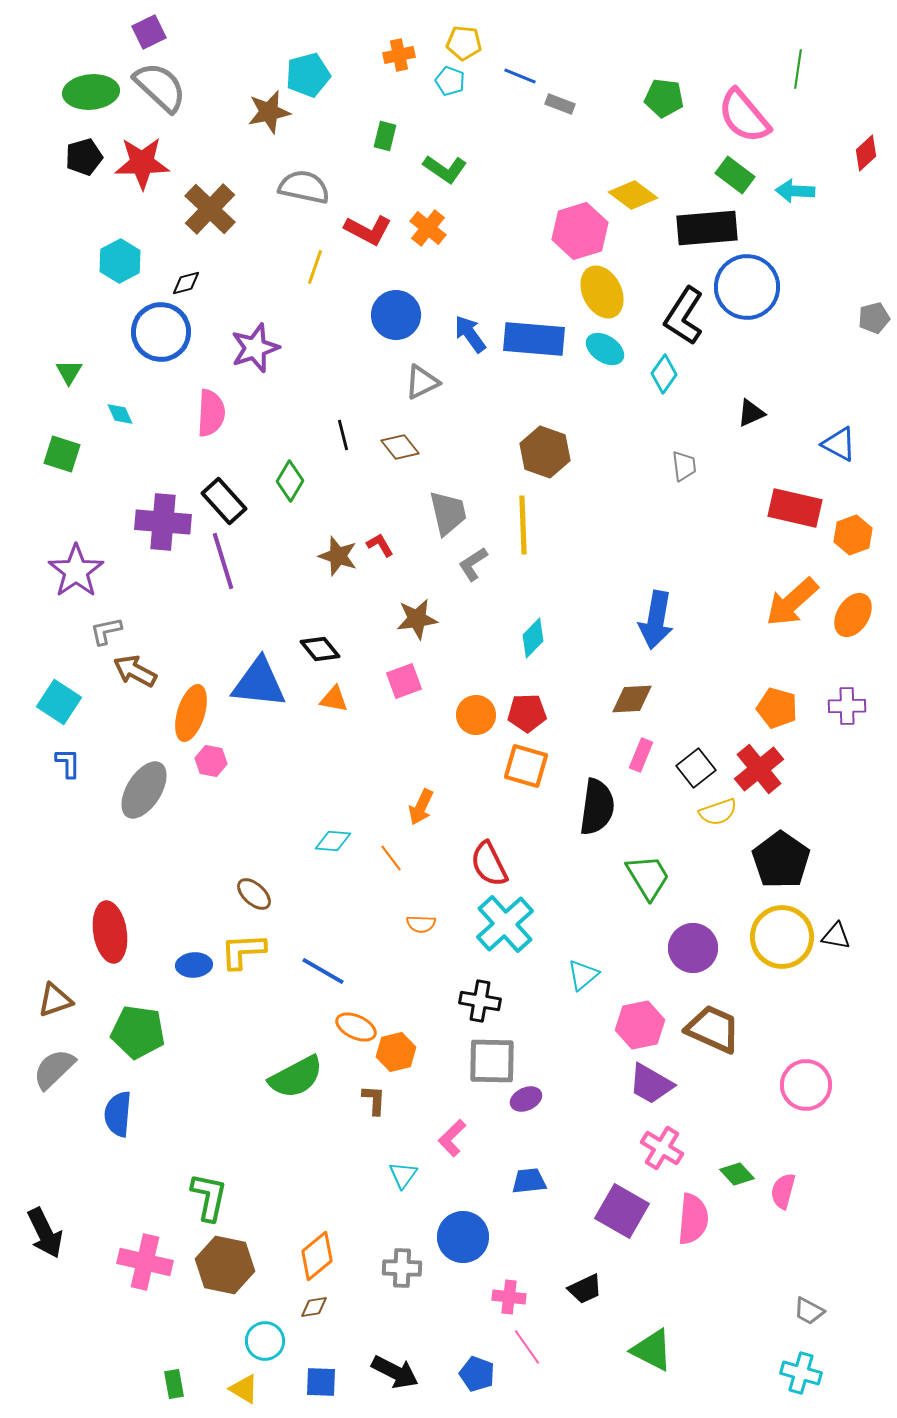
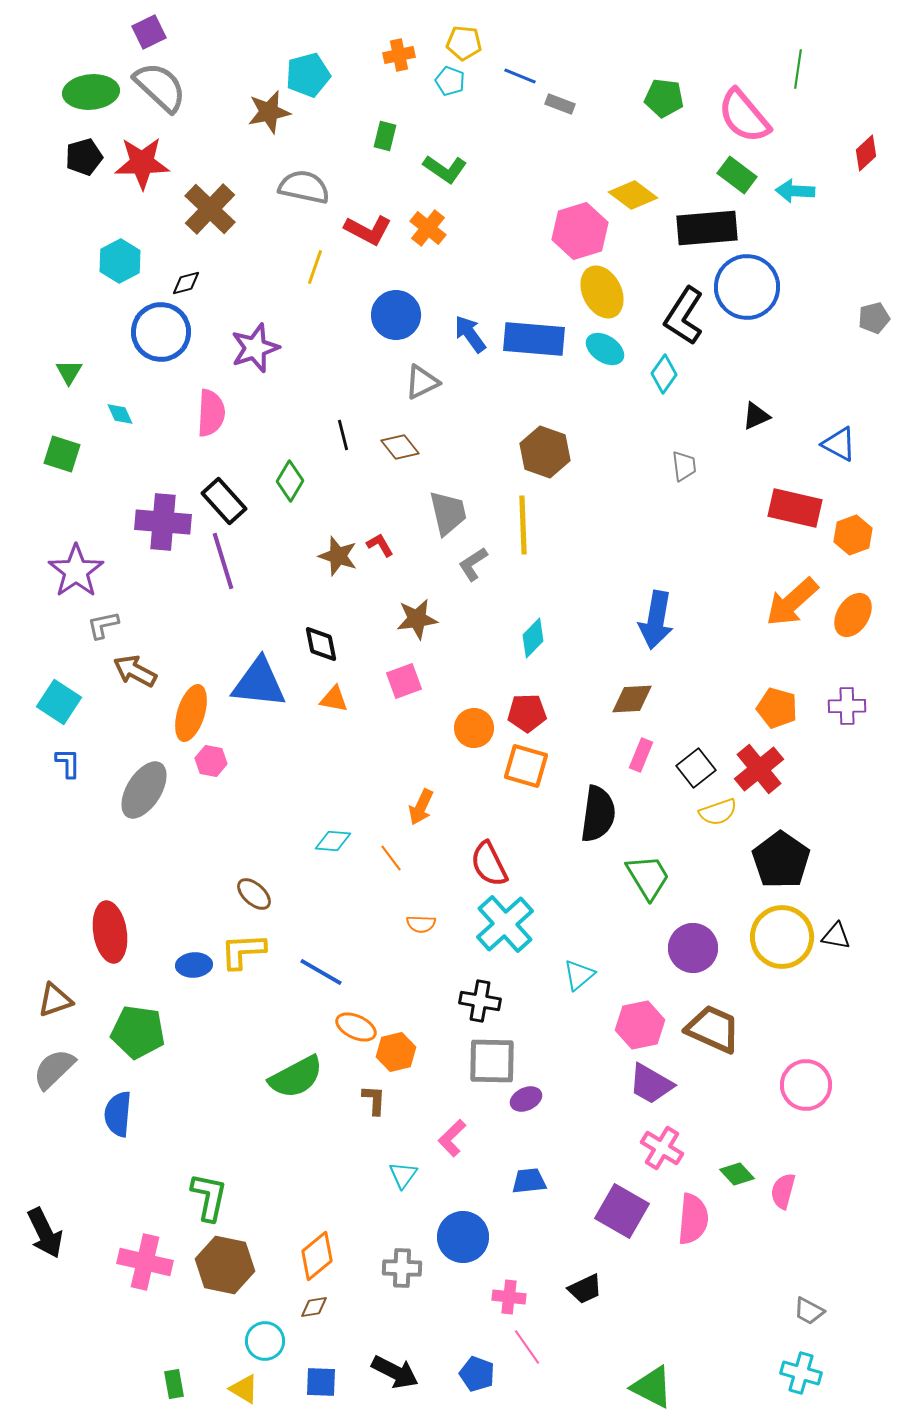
green rectangle at (735, 175): moved 2 px right
black triangle at (751, 413): moved 5 px right, 3 px down
gray L-shape at (106, 631): moved 3 px left, 6 px up
black diamond at (320, 649): moved 1 px right, 5 px up; rotated 27 degrees clockwise
orange circle at (476, 715): moved 2 px left, 13 px down
black semicircle at (597, 807): moved 1 px right, 7 px down
blue line at (323, 971): moved 2 px left, 1 px down
cyan triangle at (583, 975): moved 4 px left
green triangle at (652, 1350): moved 37 px down
